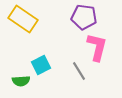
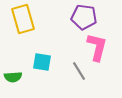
yellow rectangle: rotated 40 degrees clockwise
cyan square: moved 1 px right, 3 px up; rotated 36 degrees clockwise
green semicircle: moved 8 px left, 4 px up
